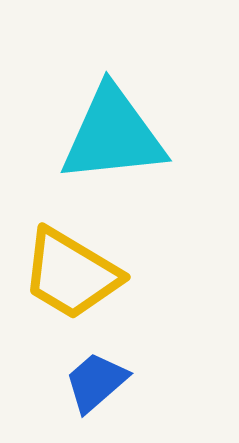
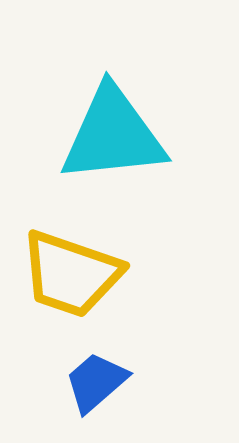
yellow trapezoid: rotated 12 degrees counterclockwise
